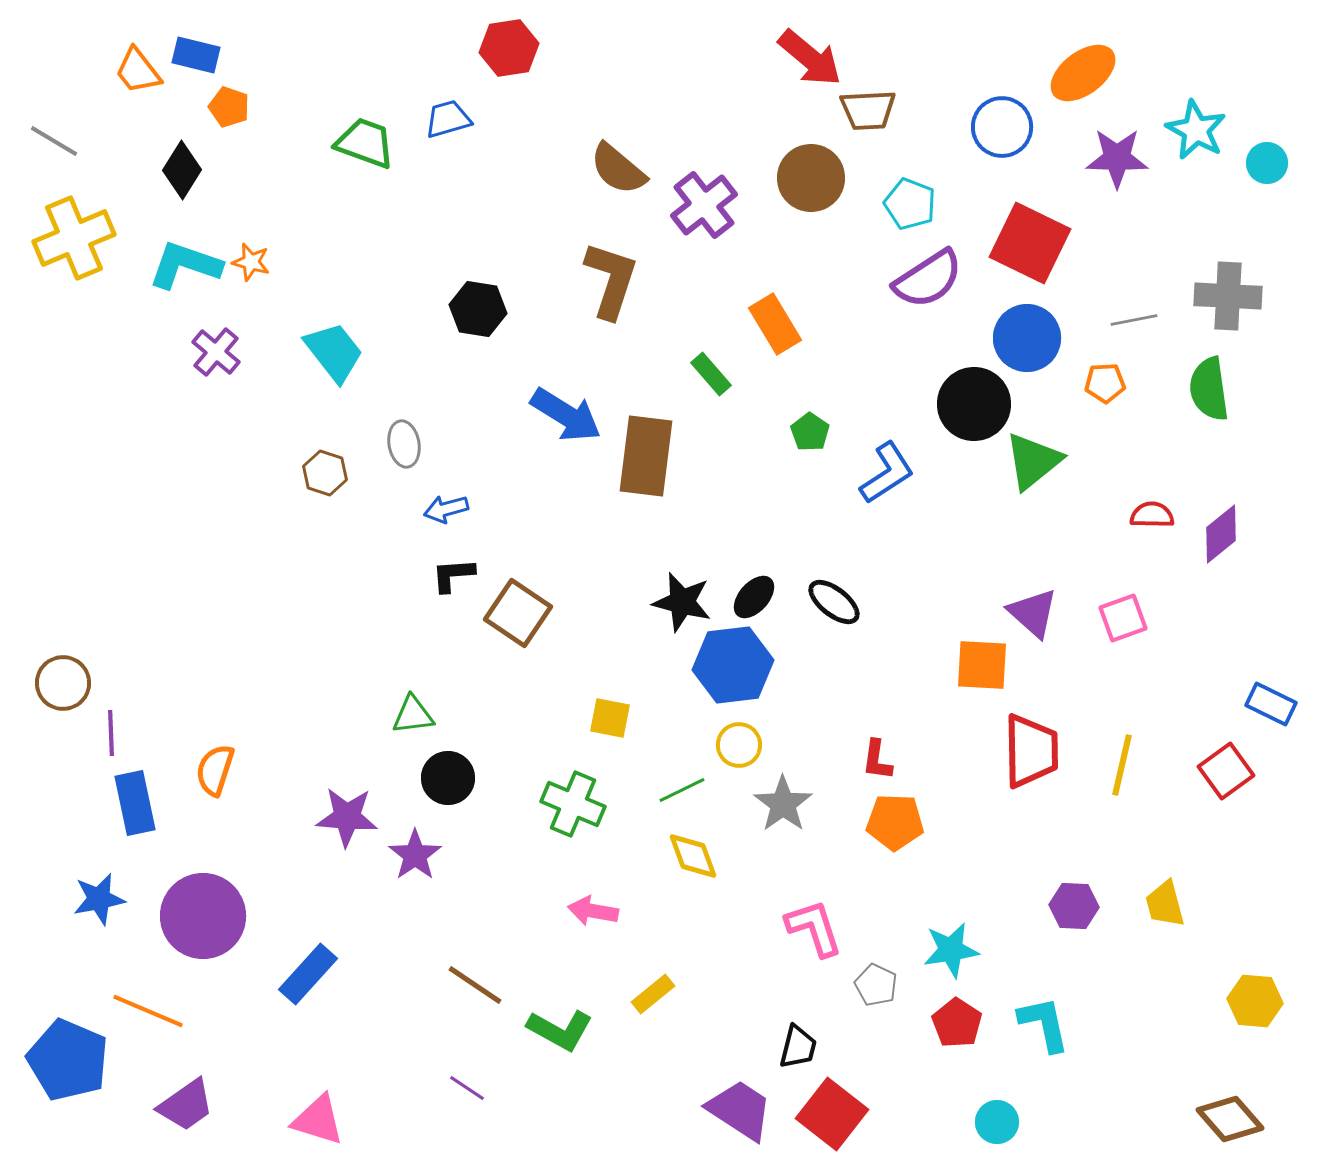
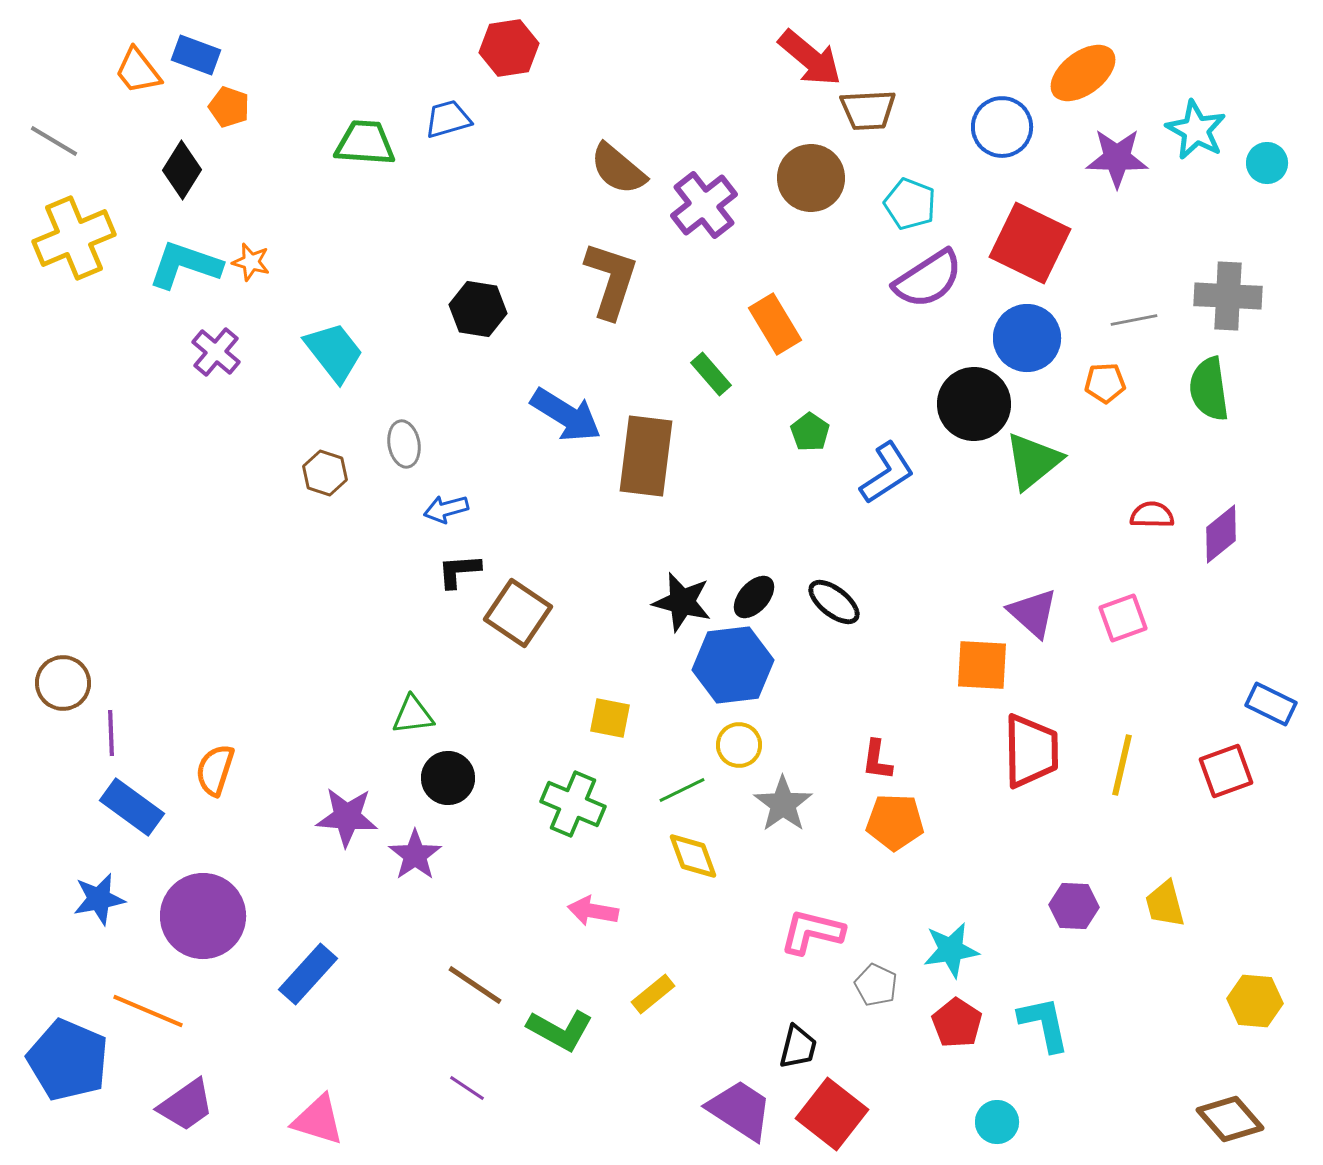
blue rectangle at (196, 55): rotated 6 degrees clockwise
green trapezoid at (365, 143): rotated 16 degrees counterclockwise
black L-shape at (453, 575): moved 6 px right, 4 px up
red square at (1226, 771): rotated 16 degrees clockwise
blue rectangle at (135, 803): moved 3 px left, 4 px down; rotated 42 degrees counterclockwise
pink L-shape at (814, 928): moved 2 px left, 4 px down; rotated 58 degrees counterclockwise
